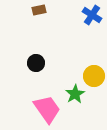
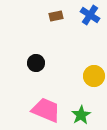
brown rectangle: moved 17 px right, 6 px down
blue cross: moved 2 px left
green star: moved 6 px right, 21 px down
pink trapezoid: moved 1 px left, 1 px down; rotated 32 degrees counterclockwise
